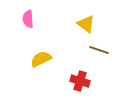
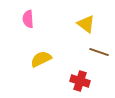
brown line: moved 2 px down
